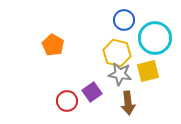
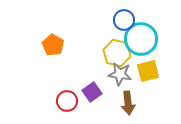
cyan circle: moved 14 px left, 1 px down
